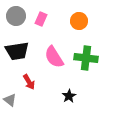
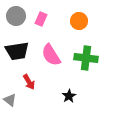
pink semicircle: moved 3 px left, 2 px up
